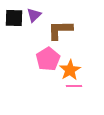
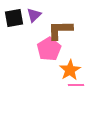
black square: rotated 12 degrees counterclockwise
pink pentagon: moved 1 px right, 10 px up
pink line: moved 2 px right, 1 px up
